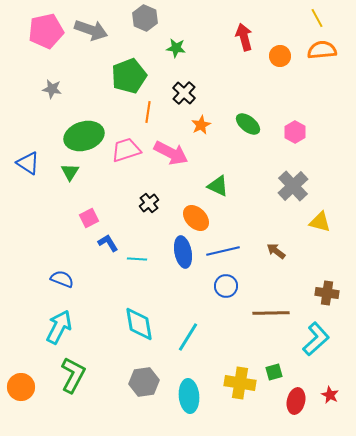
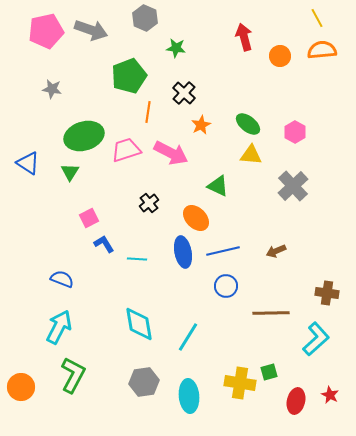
yellow triangle at (320, 222): moved 69 px left, 67 px up; rotated 10 degrees counterclockwise
blue L-shape at (108, 243): moved 4 px left, 1 px down
brown arrow at (276, 251): rotated 60 degrees counterclockwise
green square at (274, 372): moved 5 px left
